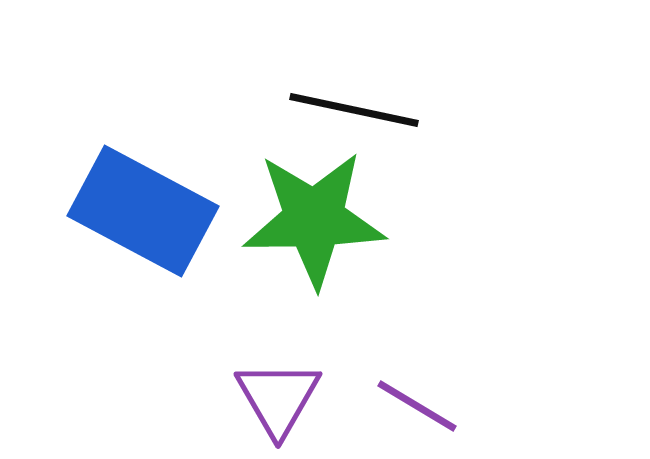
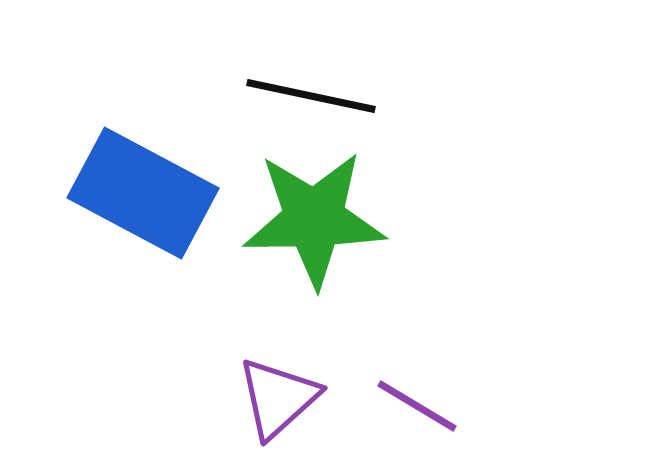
black line: moved 43 px left, 14 px up
blue rectangle: moved 18 px up
purple triangle: rotated 18 degrees clockwise
